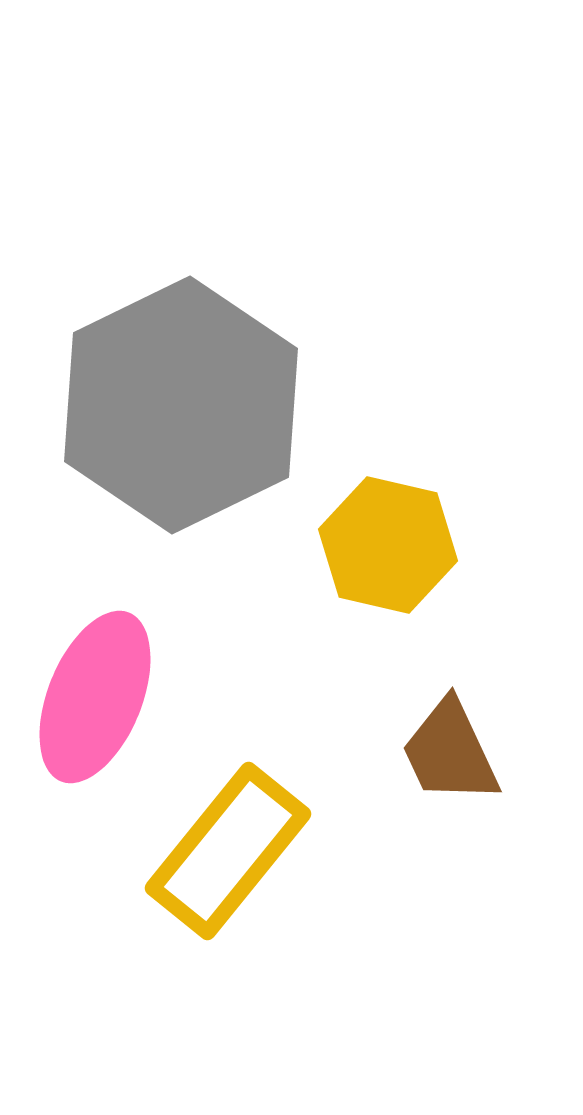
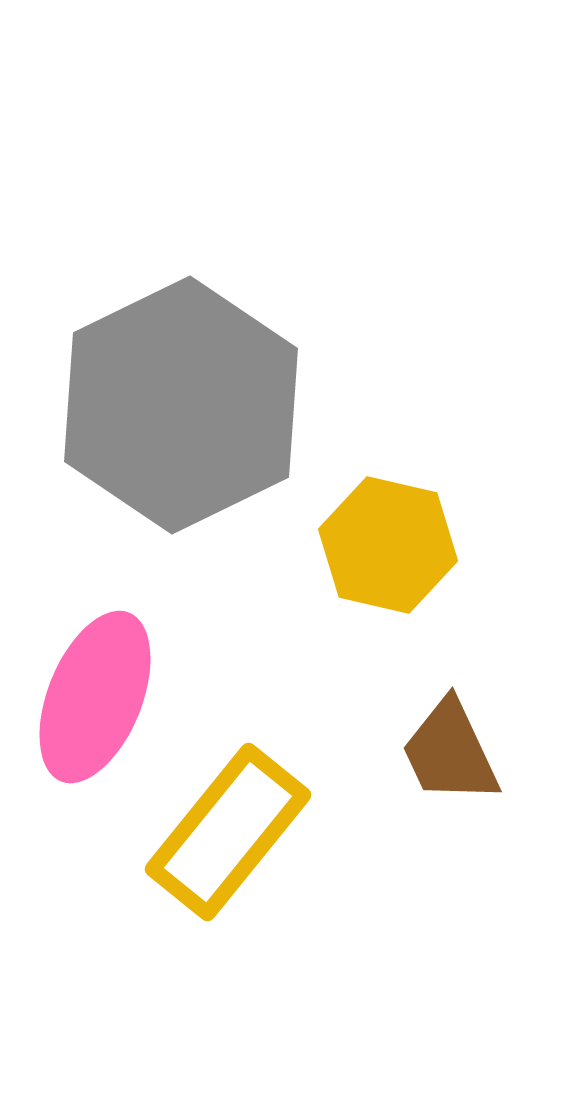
yellow rectangle: moved 19 px up
